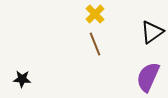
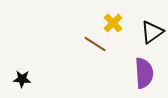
yellow cross: moved 18 px right, 9 px down
brown line: rotated 35 degrees counterclockwise
purple semicircle: moved 4 px left, 4 px up; rotated 152 degrees clockwise
